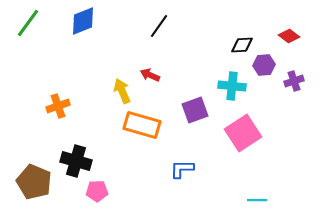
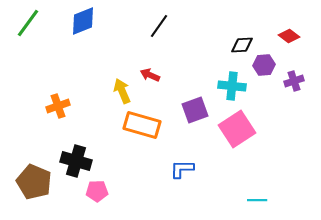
pink square: moved 6 px left, 4 px up
